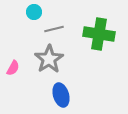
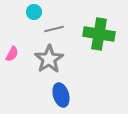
pink semicircle: moved 1 px left, 14 px up
